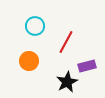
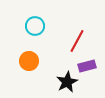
red line: moved 11 px right, 1 px up
